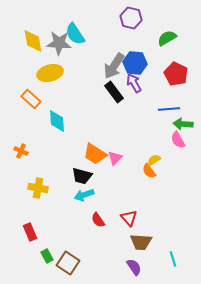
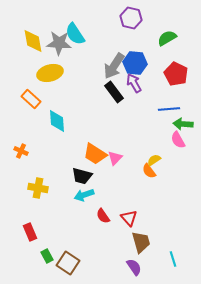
red semicircle: moved 5 px right, 4 px up
brown trapezoid: rotated 110 degrees counterclockwise
